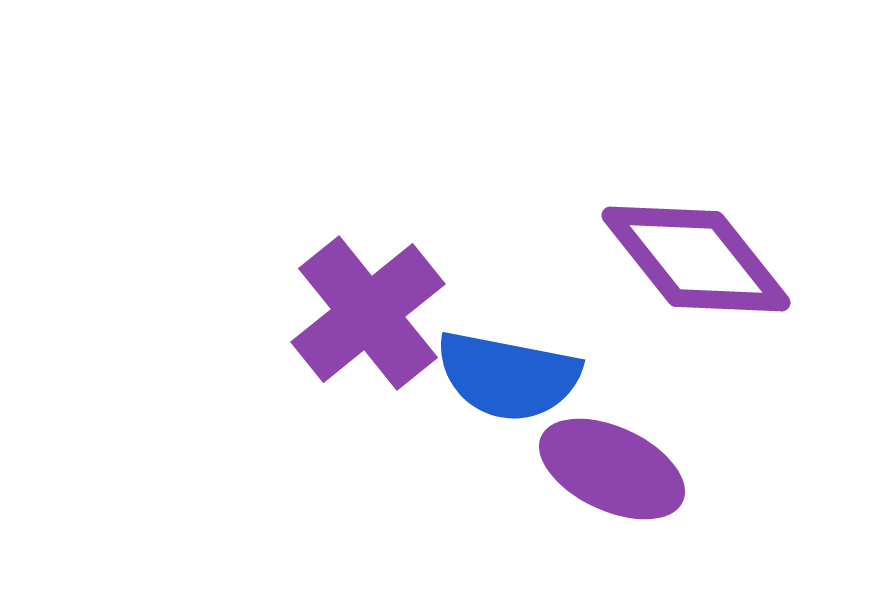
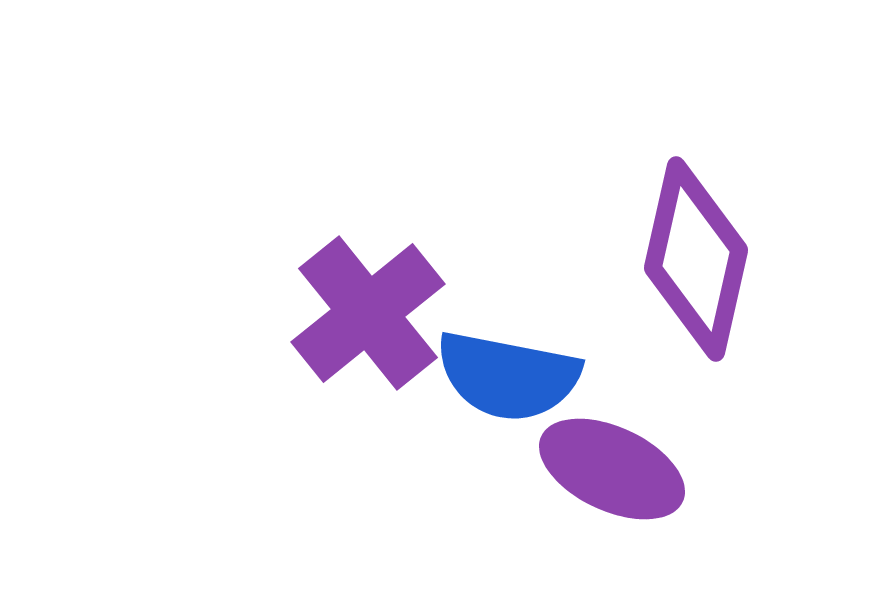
purple diamond: rotated 51 degrees clockwise
